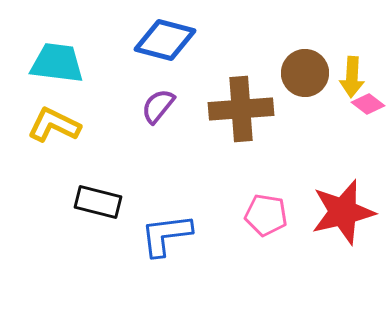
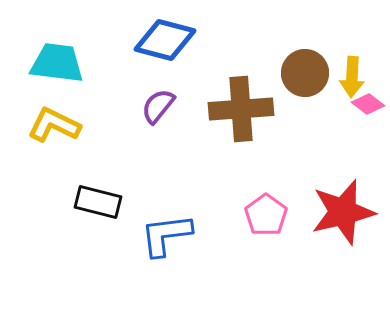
pink pentagon: rotated 27 degrees clockwise
